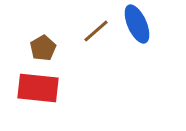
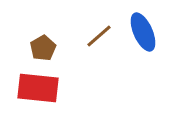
blue ellipse: moved 6 px right, 8 px down
brown line: moved 3 px right, 5 px down
